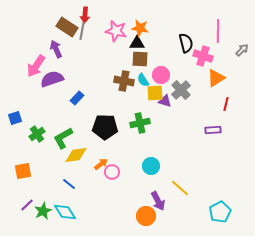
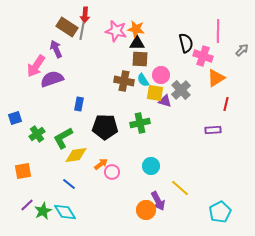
orange star at (140, 28): moved 4 px left, 1 px down
yellow square at (155, 93): rotated 12 degrees clockwise
blue rectangle at (77, 98): moved 2 px right, 6 px down; rotated 32 degrees counterclockwise
orange circle at (146, 216): moved 6 px up
